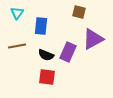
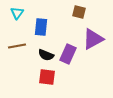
blue rectangle: moved 1 px down
purple rectangle: moved 2 px down
